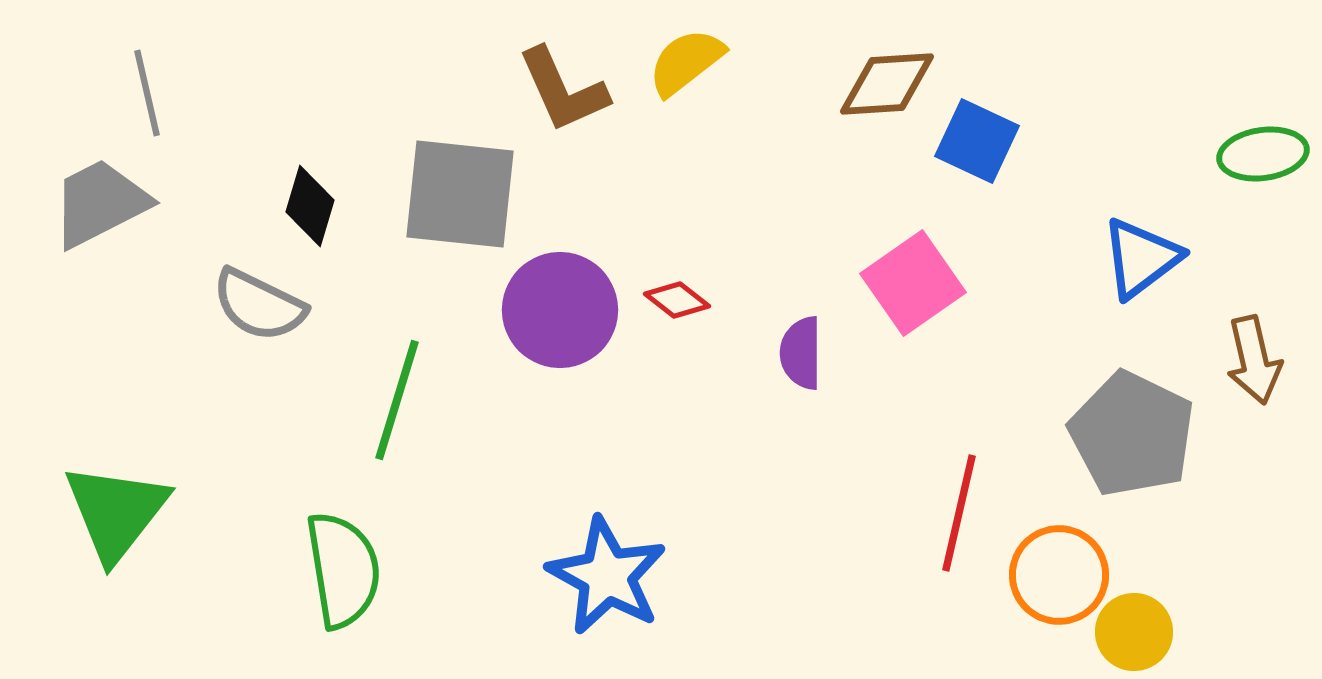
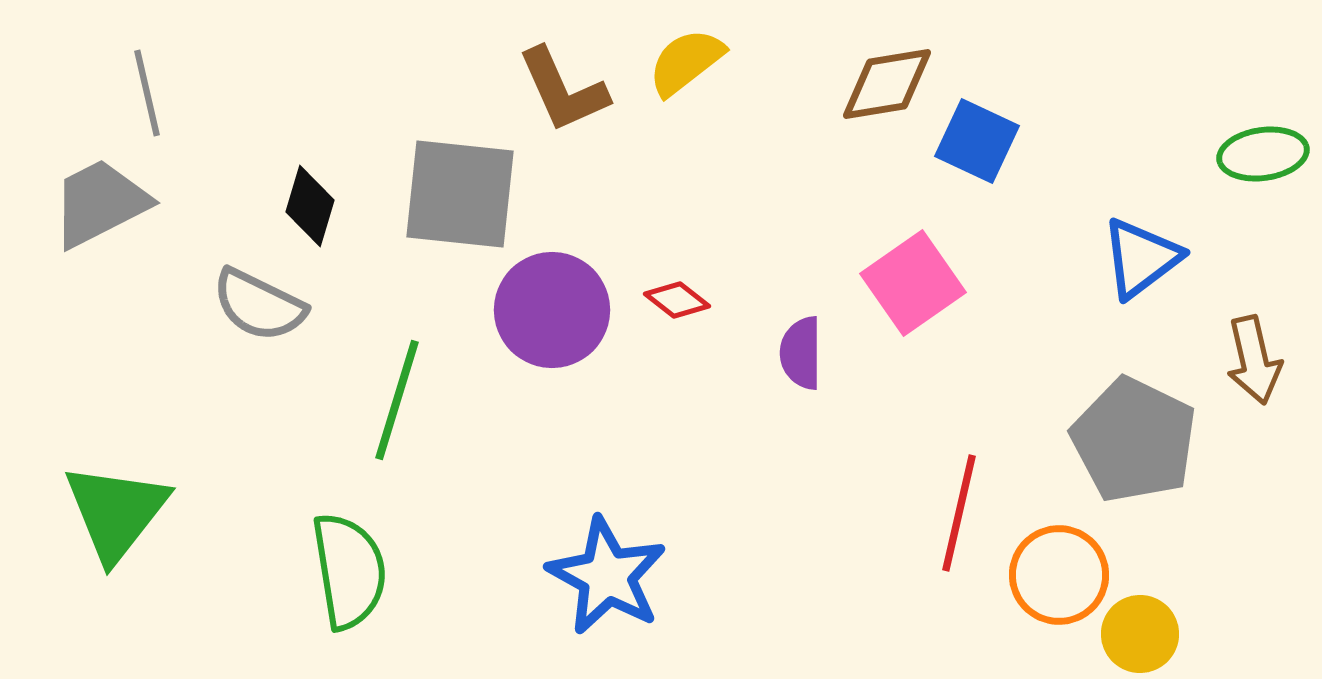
brown diamond: rotated 6 degrees counterclockwise
purple circle: moved 8 px left
gray pentagon: moved 2 px right, 6 px down
green semicircle: moved 6 px right, 1 px down
yellow circle: moved 6 px right, 2 px down
